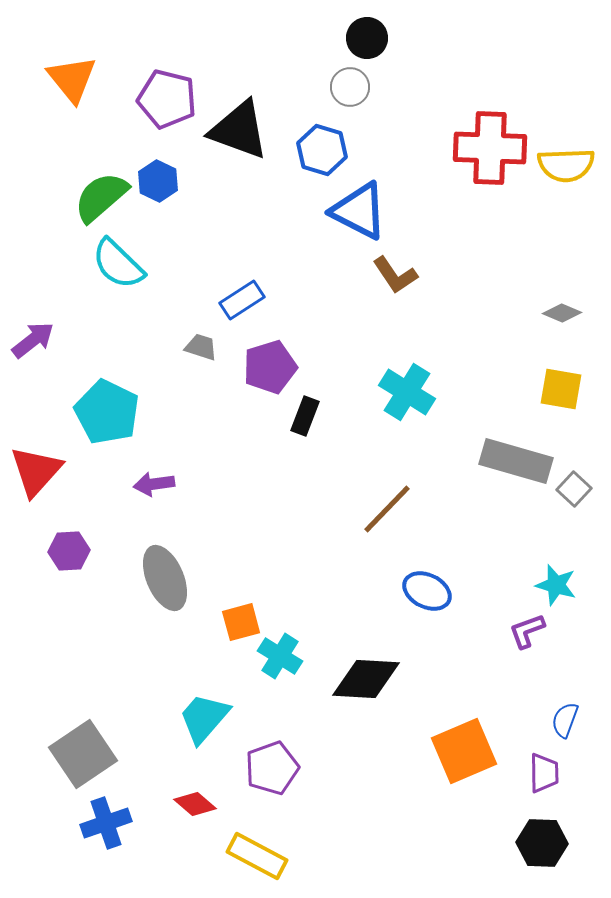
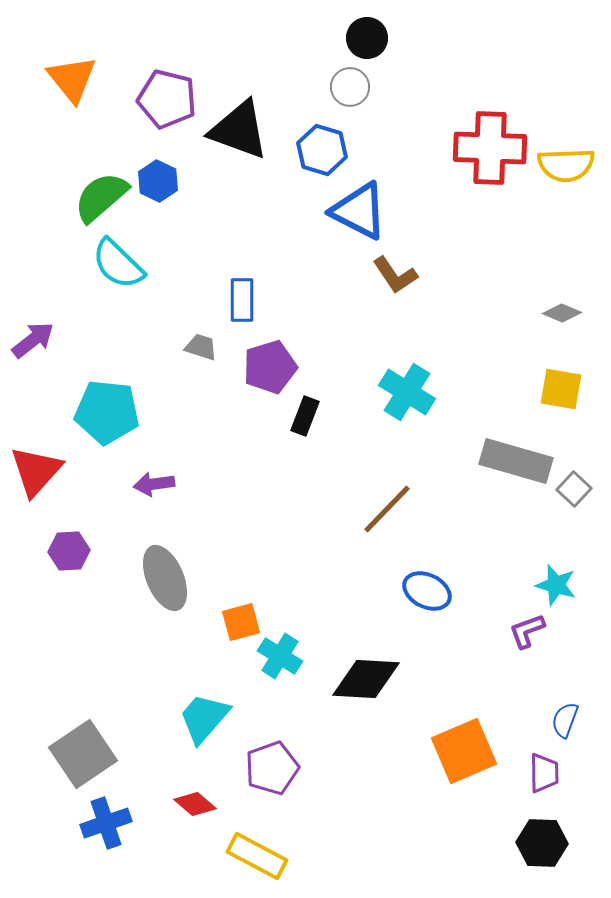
blue rectangle at (242, 300): rotated 57 degrees counterclockwise
cyan pentagon at (107, 412): rotated 20 degrees counterclockwise
